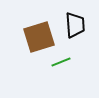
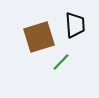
green line: rotated 24 degrees counterclockwise
